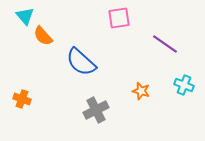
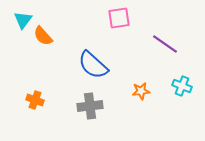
cyan triangle: moved 2 px left, 4 px down; rotated 18 degrees clockwise
blue semicircle: moved 12 px right, 3 px down
cyan cross: moved 2 px left, 1 px down
orange star: rotated 24 degrees counterclockwise
orange cross: moved 13 px right, 1 px down
gray cross: moved 6 px left, 4 px up; rotated 20 degrees clockwise
